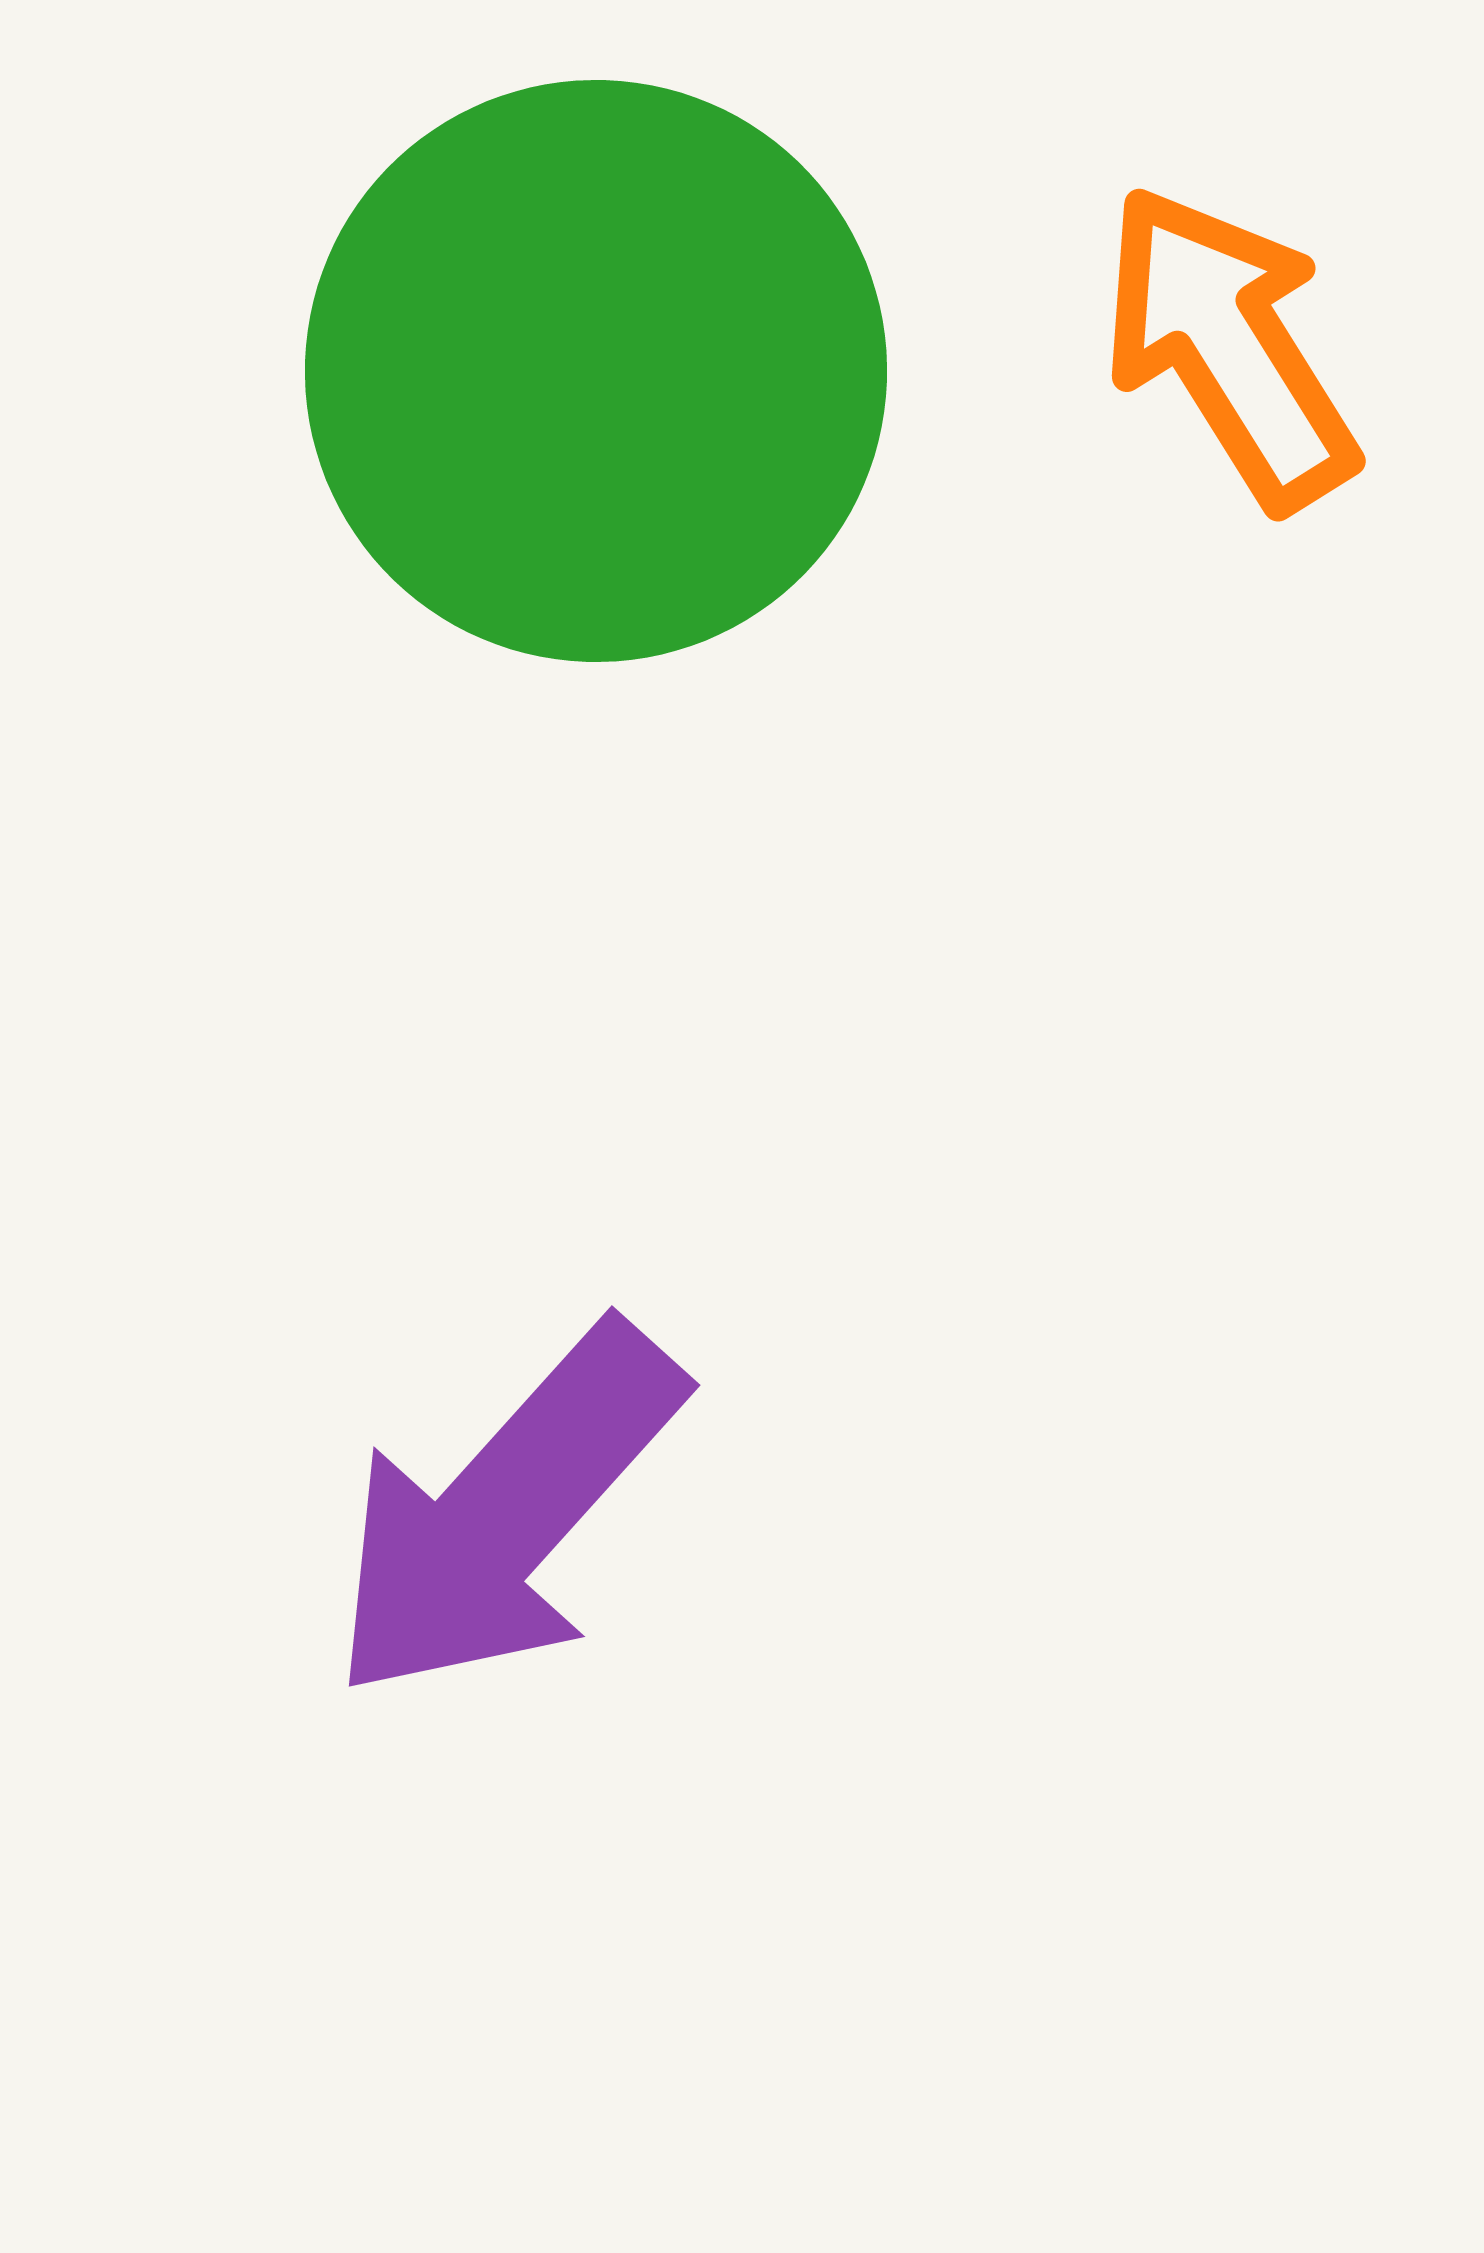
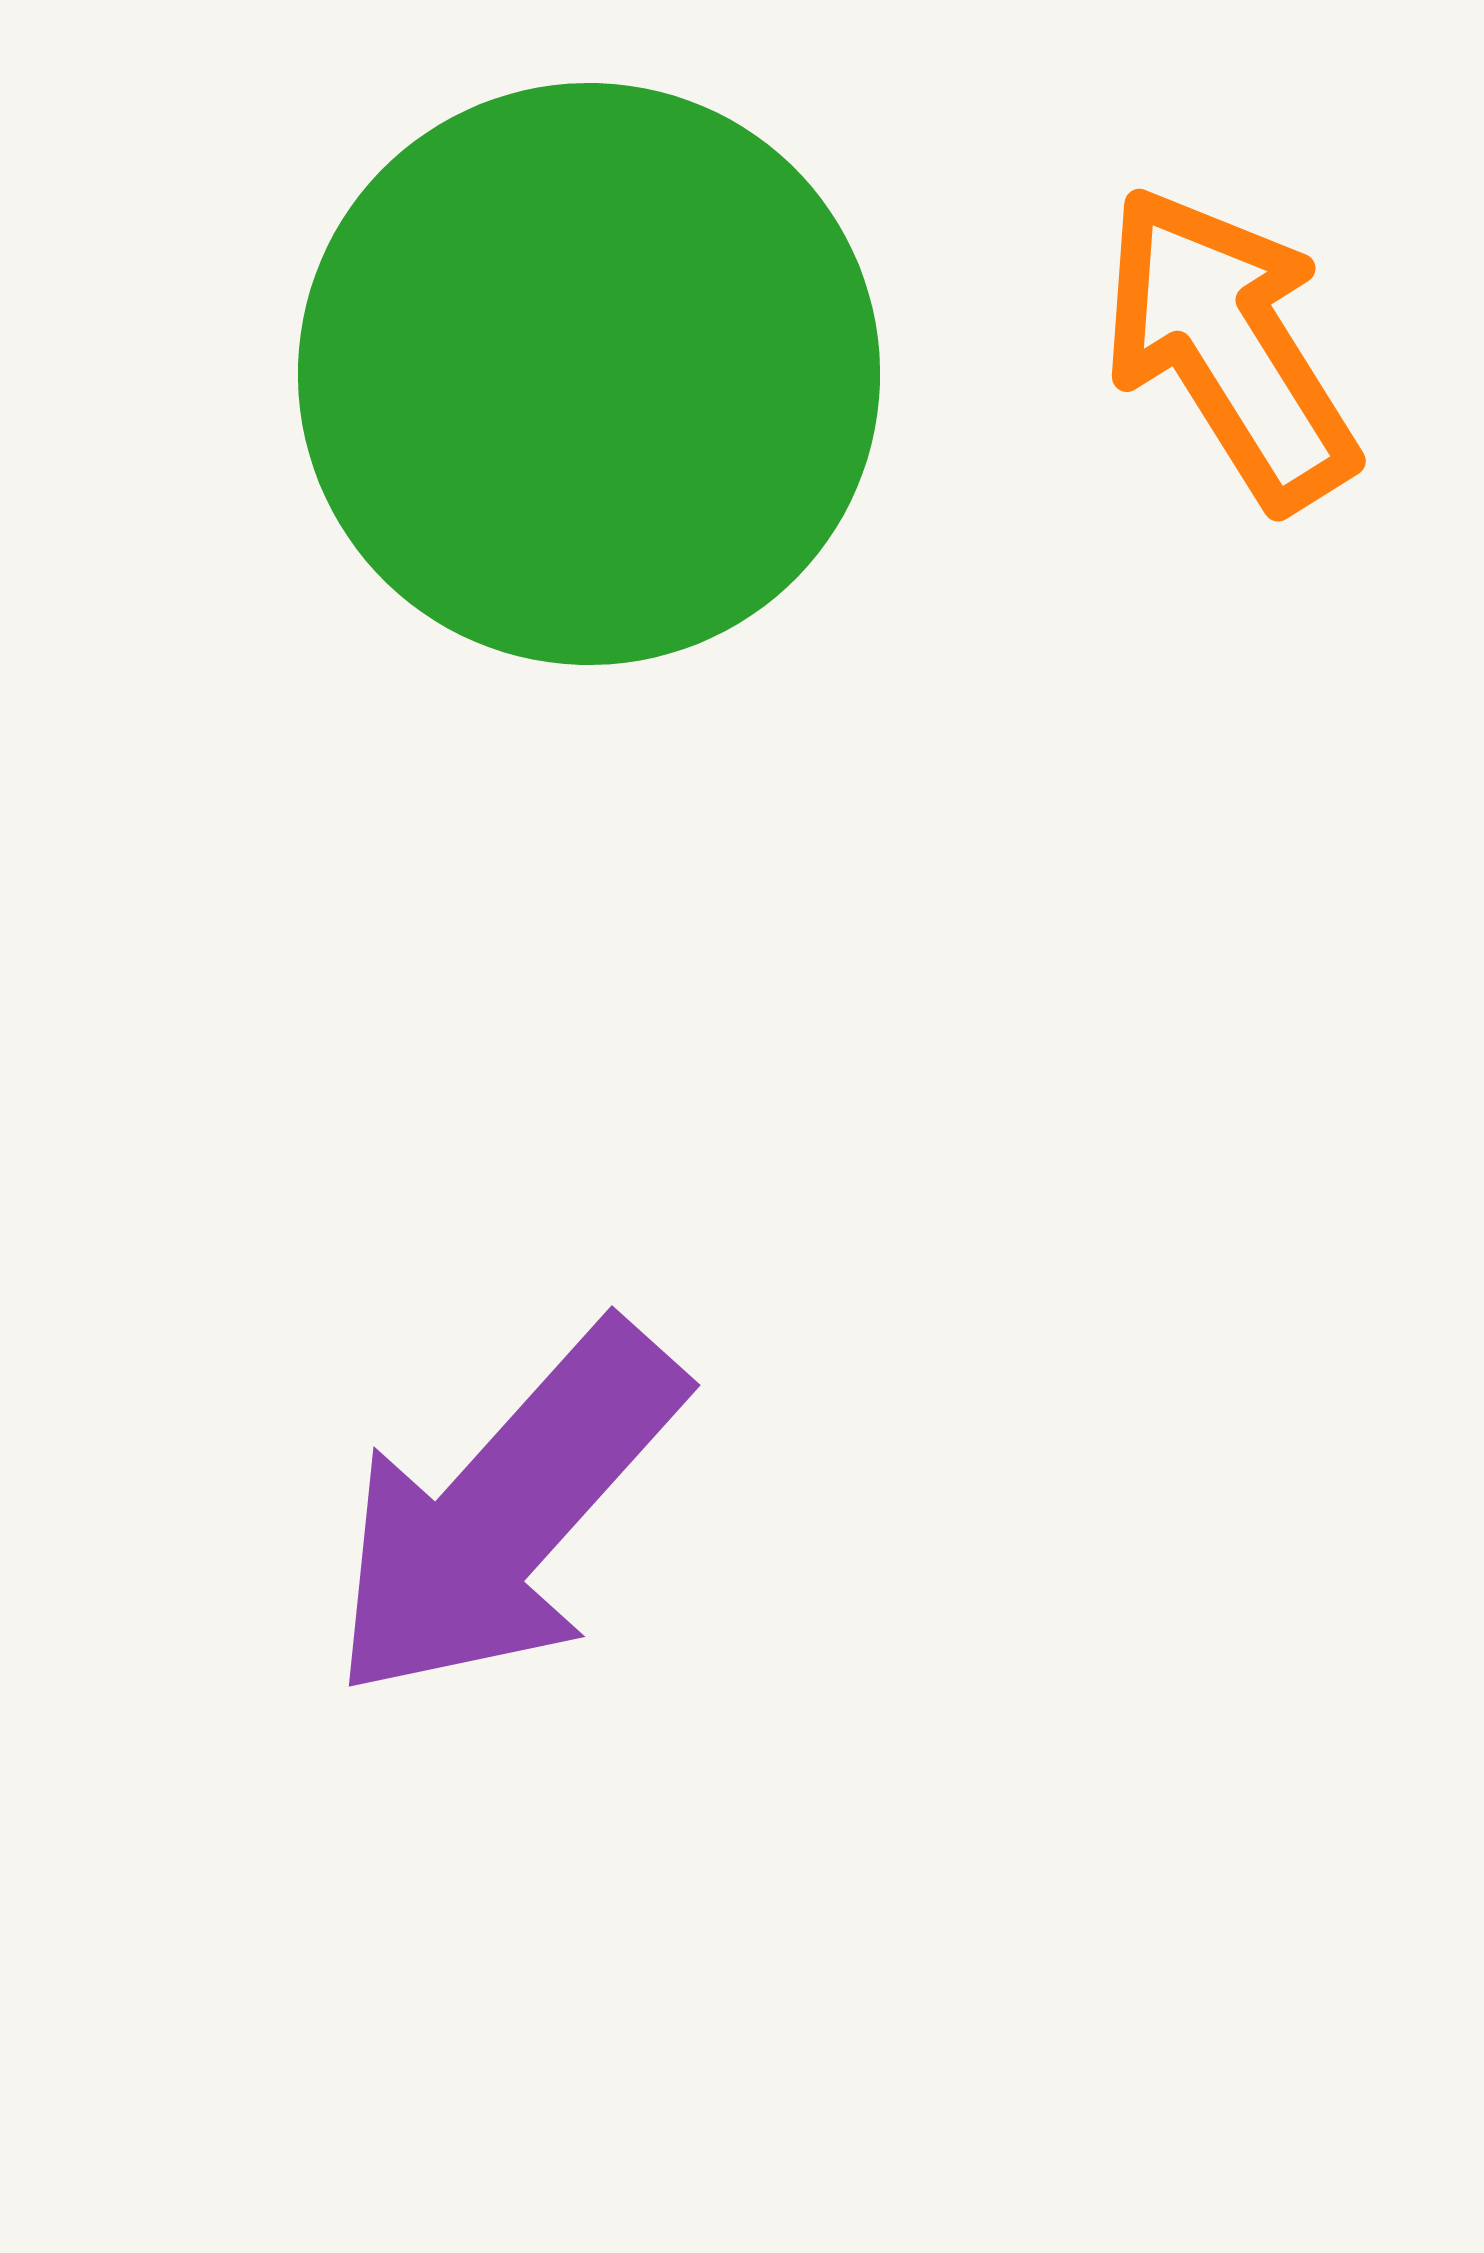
green circle: moved 7 px left, 3 px down
